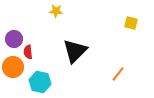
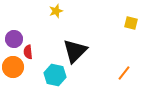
yellow star: rotated 24 degrees counterclockwise
orange line: moved 6 px right, 1 px up
cyan hexagon: moved 15 px right, 7 px up
